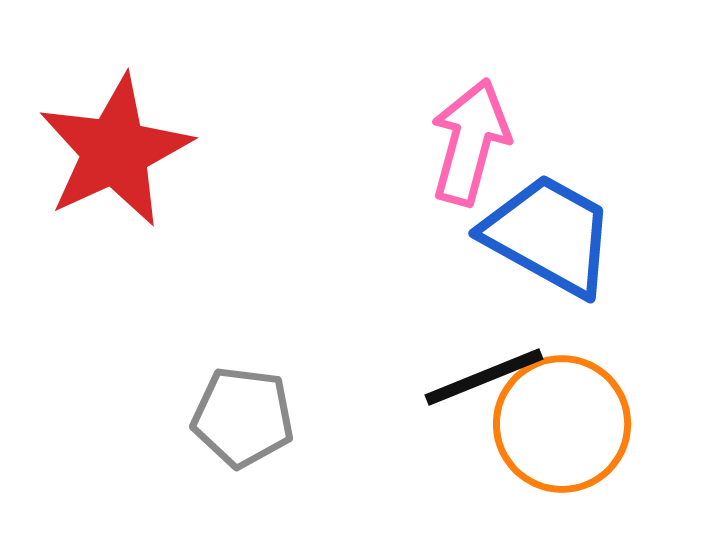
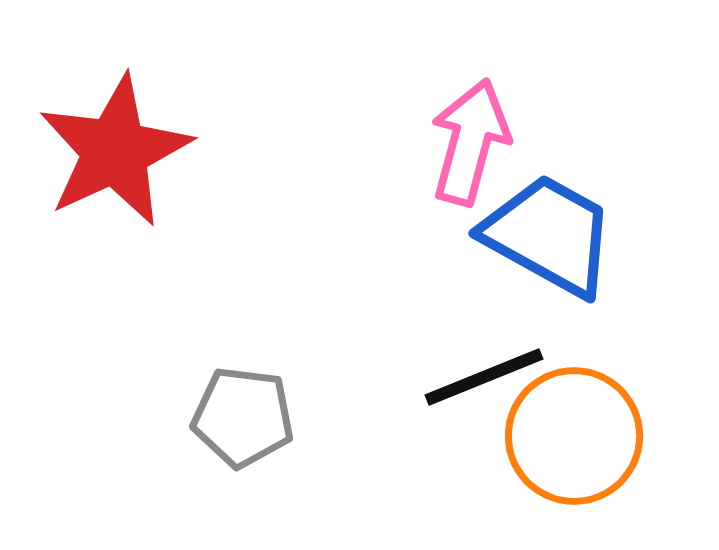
orange circle: moved 12 px right, 12 px down
